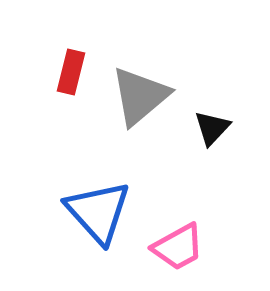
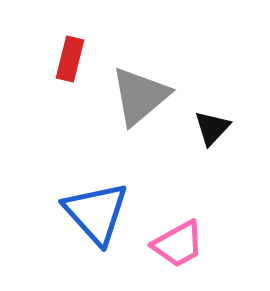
red rectangle: moved 1 px left, 13 px up
blue triangle: moved 2 px left, 1 px down
pink trapezoid: moved 3 px up
